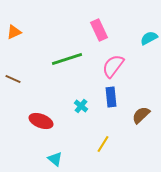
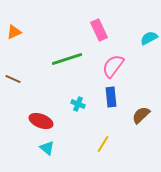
cyan cross: moved 3 px left, 2 px up; rotated 16 degrees counterclockwise
cyan triangle: moved 8 px left, 11 px up
